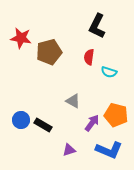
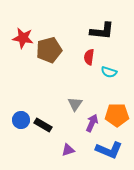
black L-shape: moved 5 px right, 5 px down; rotated 110 degrees counterclockwise
red star: moved 2 px right
brown pentagon: moved 2 px up
gray triangle: moved 2 px right, 3 px down; rotated 35 degrees clockwise
orange pentagon: moved 1 px right; rotated 15 degrees counterclockwise
purple arrow: rotated 12 degrees counterclockwise
purple triangle: moved 1 px left
